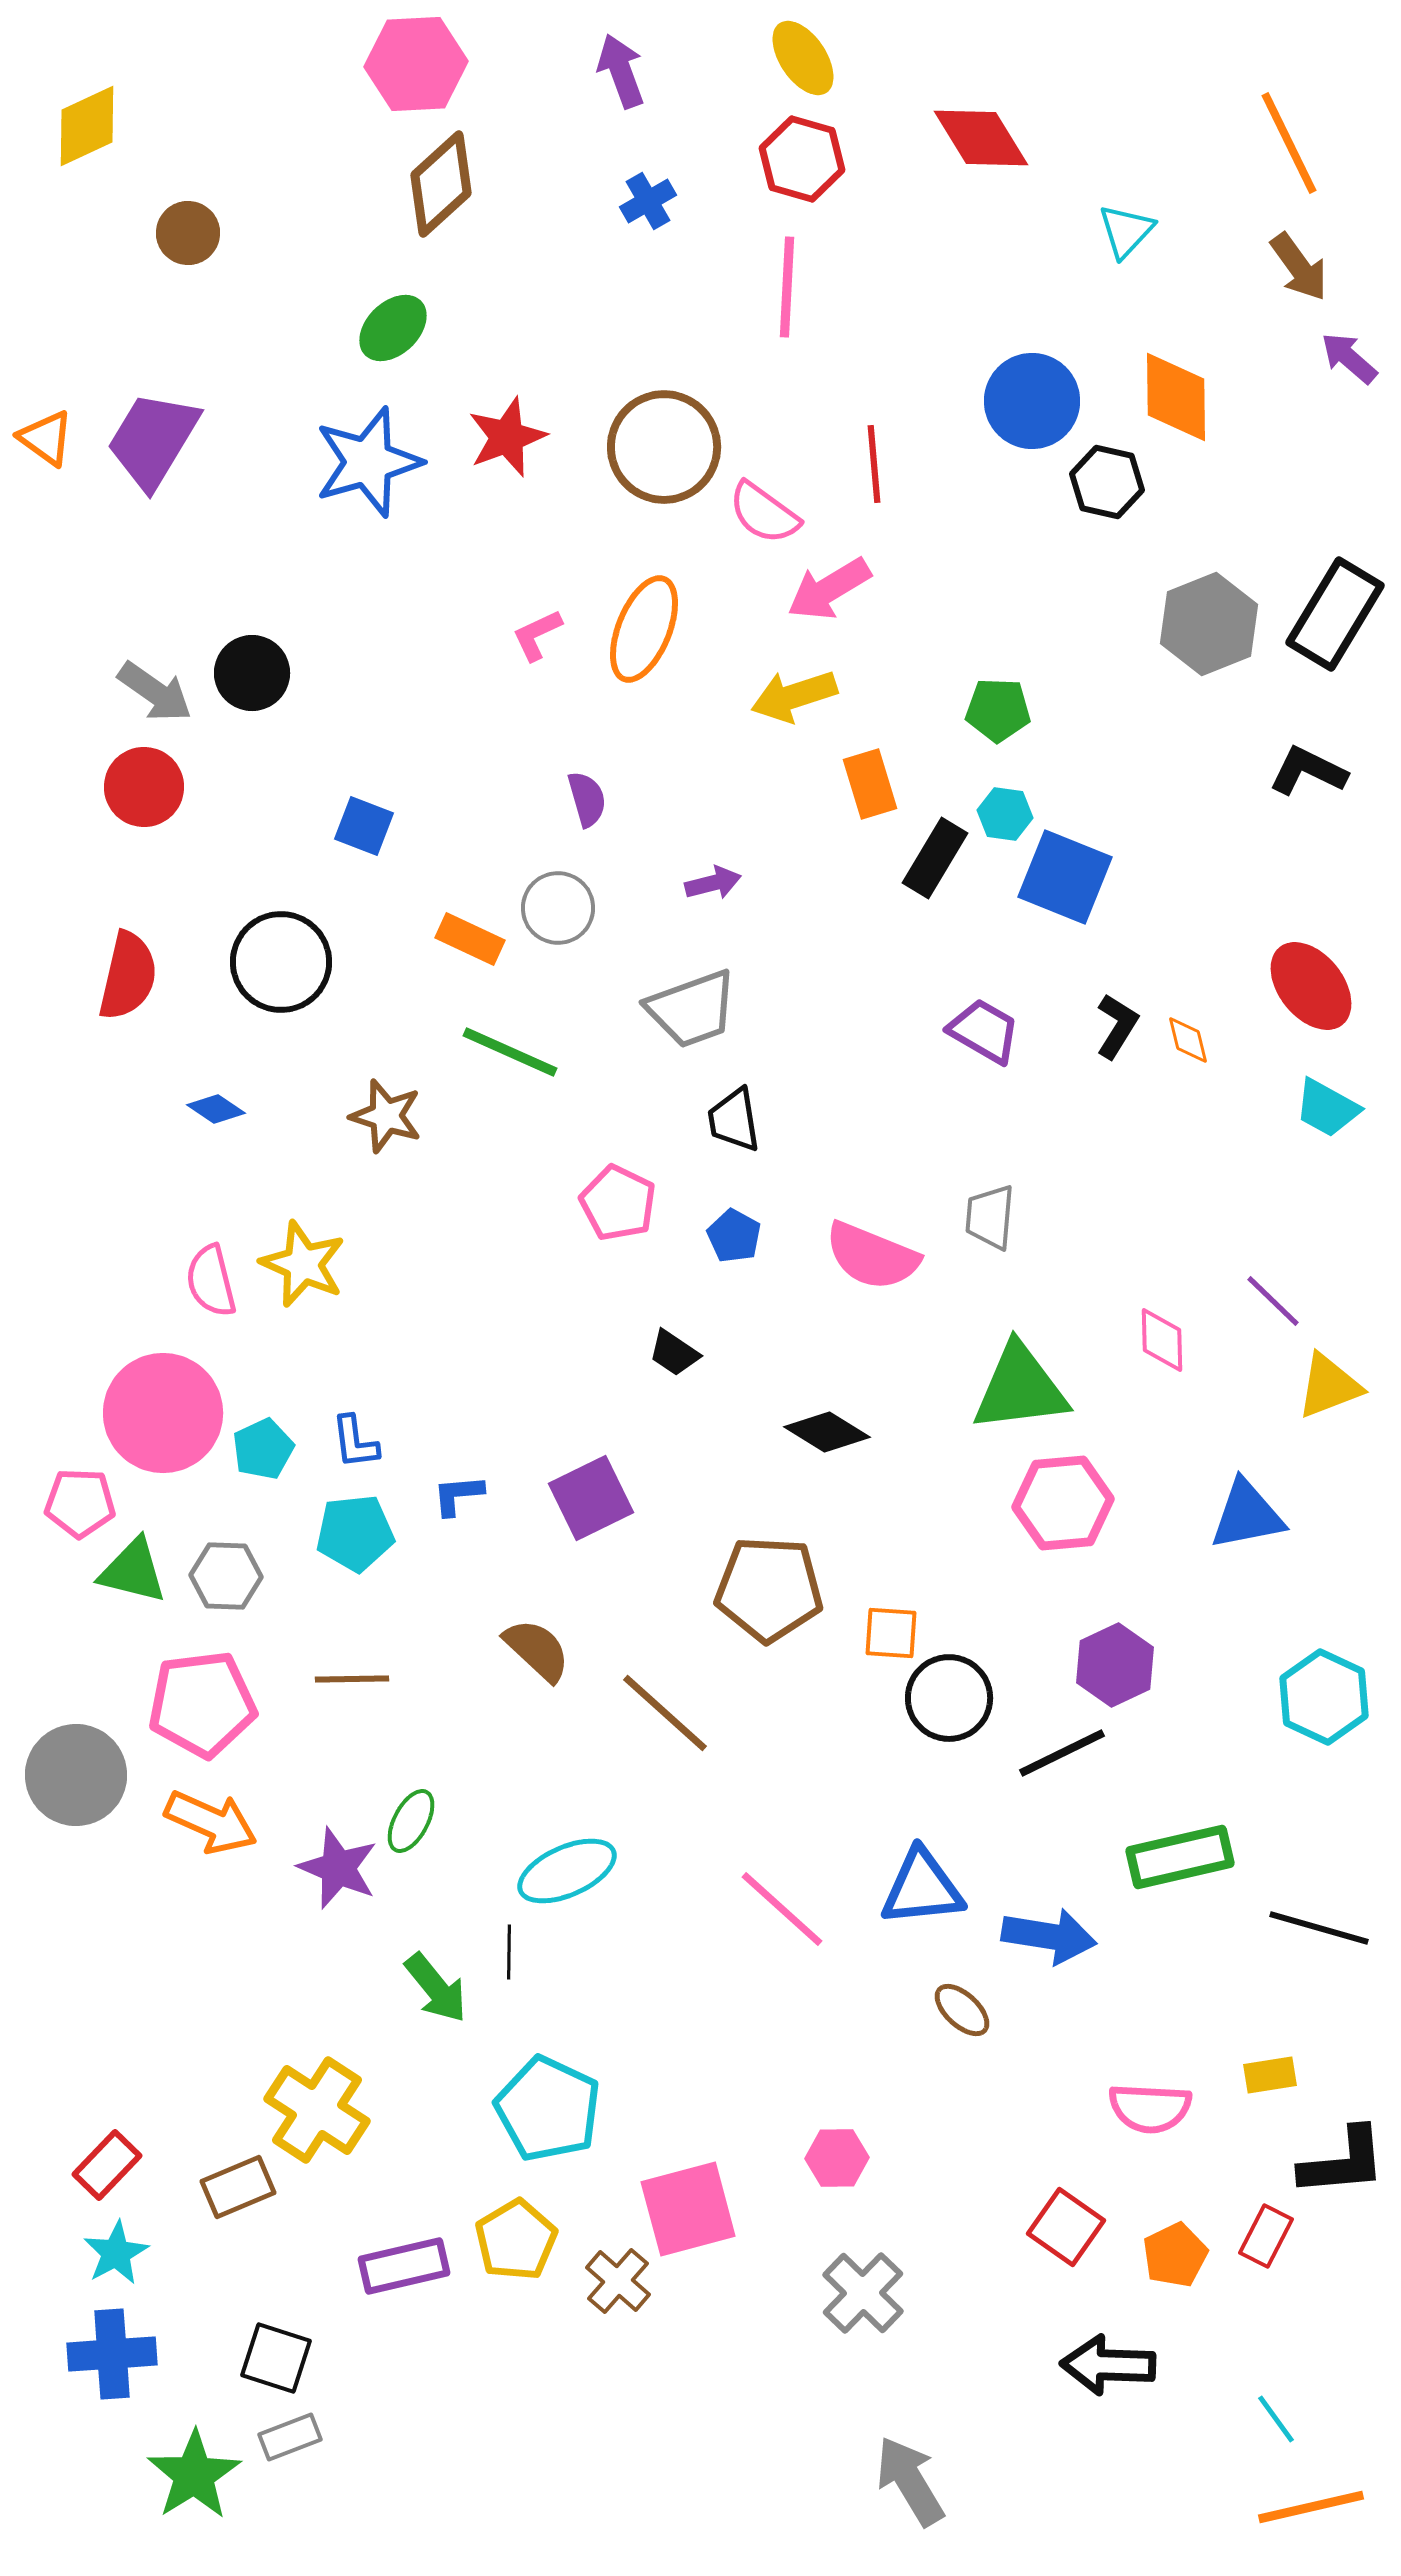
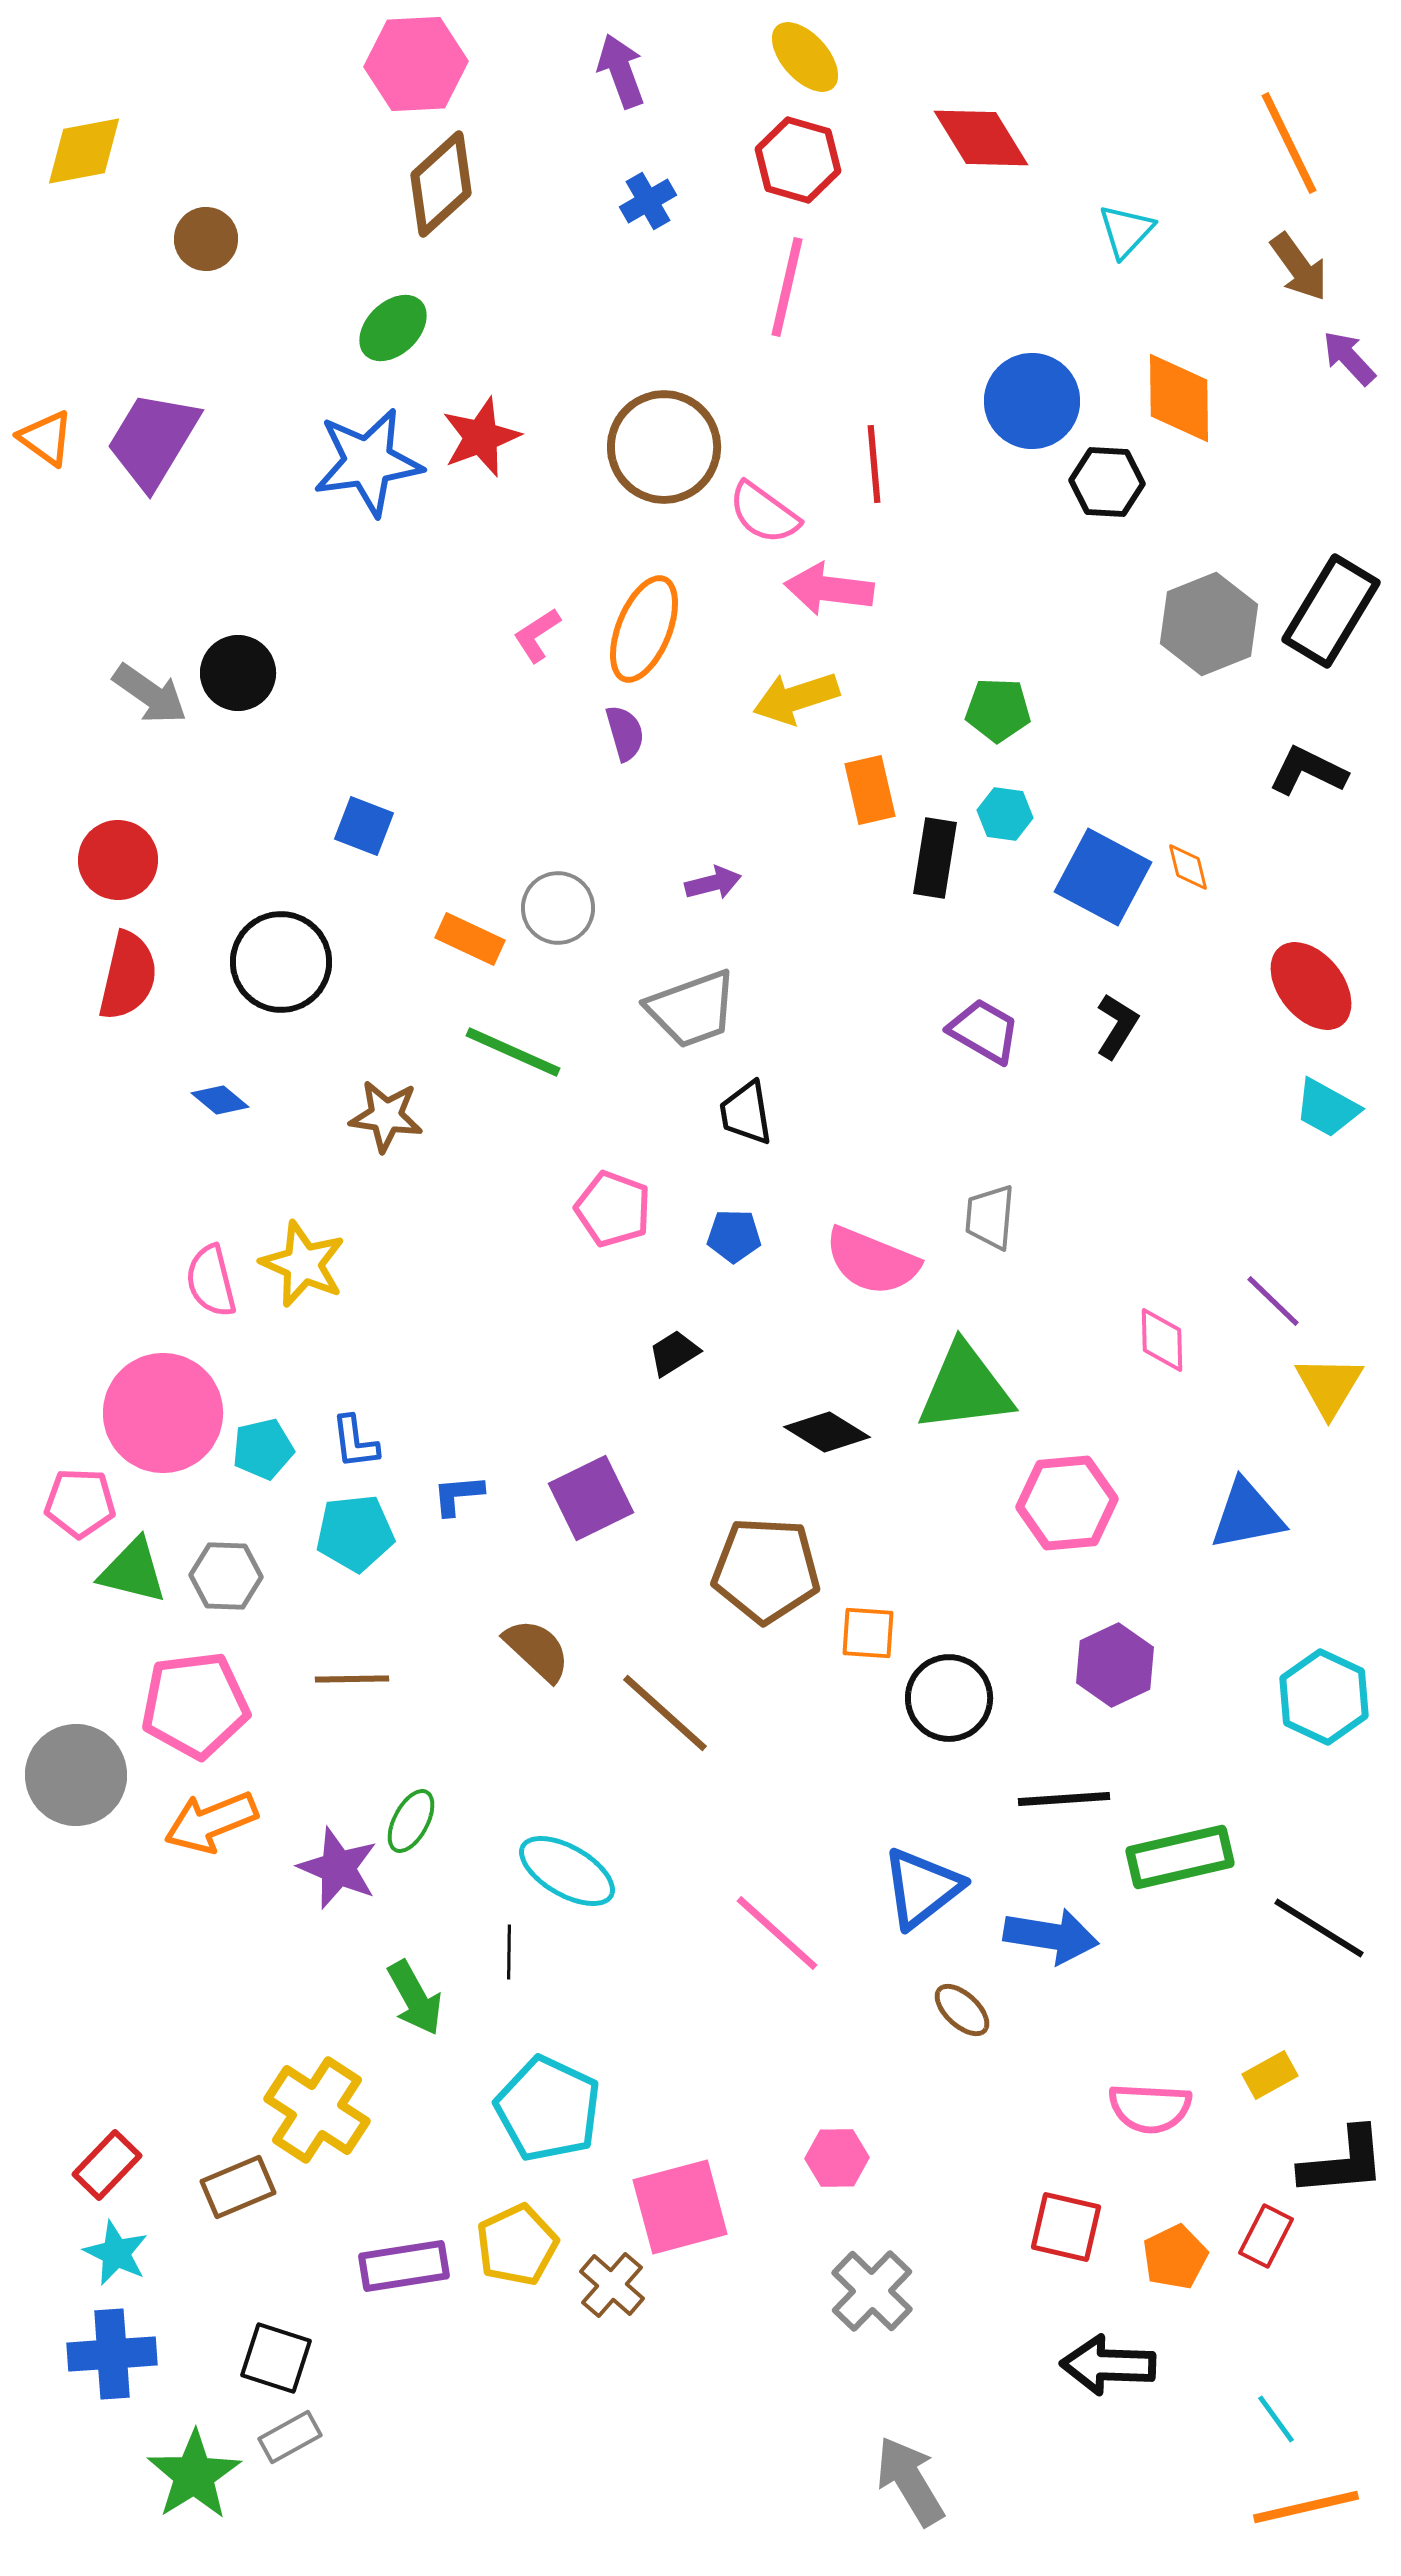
yellow ellipse at (803, 58): moved 2 px right, 1 px up; rotated 8 degrees counterclockwise
yellow diamond at (87, 126): moved 3 px left, 25 px down; rotated 14 degrees clockwise
red hexagon at (802, 159): moved 4 px left, 1 px down
brown circle at (188, 233): moved 18 px right, 6 px down
pink line at (787, 287): rotated 10 degrees clockwise
purple arrow at (1349, 358): rotated 6 degrees clockwise
orange diamond at (1176, 397): moved 3 px right, 1 px down
red star at (507, 437): moved 26 px left
blue star at (368, 462): rotated 8 degrees clockwise
black hexagon at (1107, 482): rotated 10 degrees counterclockwise
pink arrow at (829, 589): rotated 38 degrees clockwise
black rectangle at (1335, 614): moved 4 px left, 3 px up
pink L-shape at (537, 635): rotated 8 degrees counterclockwise
black circle at (252, 673): moved 14 px left
gray arrow at (155, 692): moved 5 px left, 2 px down
yellow arrow at (794, 696): moved 2 px right, 2 px down
orange rectangle at (870, 784): moved 6 px down; rotated 4 degrees clockwise
red circle at (144, 787): moved 26 px left, 73 px down
purple semicircle at (587, 799): moved 38 px right, 66 px up
black rectangle at (935, 858): rotated 22 degrees counterclockwise
blue square at (1065, 877): moved 38 px right; rotated 6 degrees clockwise
orange diamond at (1188, 1040): moved 173 px up
green line at (510, 1052): moved 3 px right
blue diamond at (216, 1109): moved 4 px right, 9 px up; rotated 6 degrees clockwise
brown star at (386, 1116): rotated 10 degrees counterclockwise
black trapezoid at (734, 1120): moved 12 px right, 7 px up
pink pentagon at (618, 1203): moved 5 px left, 6 px down; rotated 6 degrees counterclockwise
blue pentagon at (734, 1236): rotated 28 degrees counterclockwise
pink semicircle at (872, 1256): moved 5 px down
black trapezoid at (674, 1353): rotated 114 degrees clockwise
yellow triangle at (1329, 1386): rotated 38 degrees counterclockwise
green triangle at (1020, 1388): moved 55 px left
cyan pentagon at (263, 1449): rotated 12 degrees clockwise
pink hexagon at (1063, 1503): moved 4 px right
brown pentagon at (769, 1589): moved 3 px left, 19 px up
orange square at (891, 1633): moved 23 px left
pink pentagon at (202, 1704): moved 7 px left, 1 px down
black line at (1062, 1753): moved 2 px right, 46 px down; rotated 22 degrees clockwise
orange arrow at (211, 1822): rotated 134 degrees clockwise
cyan ellipse at (567, 1871): rotated 54 degrees clockwise
blue triangle at (922, 1888): rotated 32 degrees counterclockwise
pink line at (782, 1909): moved 5 px left, 24 px down
black line at (1319, 1928): rotated 16 degrees clockwise
blue arrow at (1049, 1936): moved 2 px right
green arrow at (436, 1988): moved 21 px left, 10 px down; rotated 10 degrees clockwise
yellow rectangle at (1270, 2075): rotated 20 degrees counterclockwise
pink square at (688, 2209): moved 8 px left, 2 px up
red square at (1066, 2227): rotated 22 degrees counterclockwise
yellow pentagon at (516, 2240): moved 1 px right, 5 px down; rotated 6 degrees clockwise
cyan star at (116, 2253): rotated 18 degrees counterclockwise
orange pentagon at (1175, 2255): moved 2 px down
purple rectangle at (404, 2266): rotated 4 degrees clockwise
brown cross at (618, 2281): moved 6 px left, 4 px down
gray cross at (863, 2293): moved 9 px right, 2 px up
gray rectangle at (290, 2437): rotated 8 degrees counterclockwise
orange line at (1311, 2507): moved 5 px left
